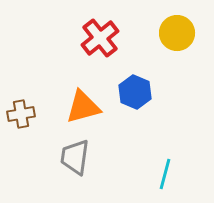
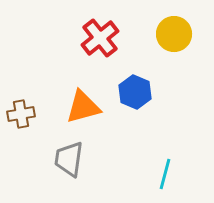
yellow circle: moved 3 px left, 1 px down
gray trapezoid: moved 6 px left, 2 px down
